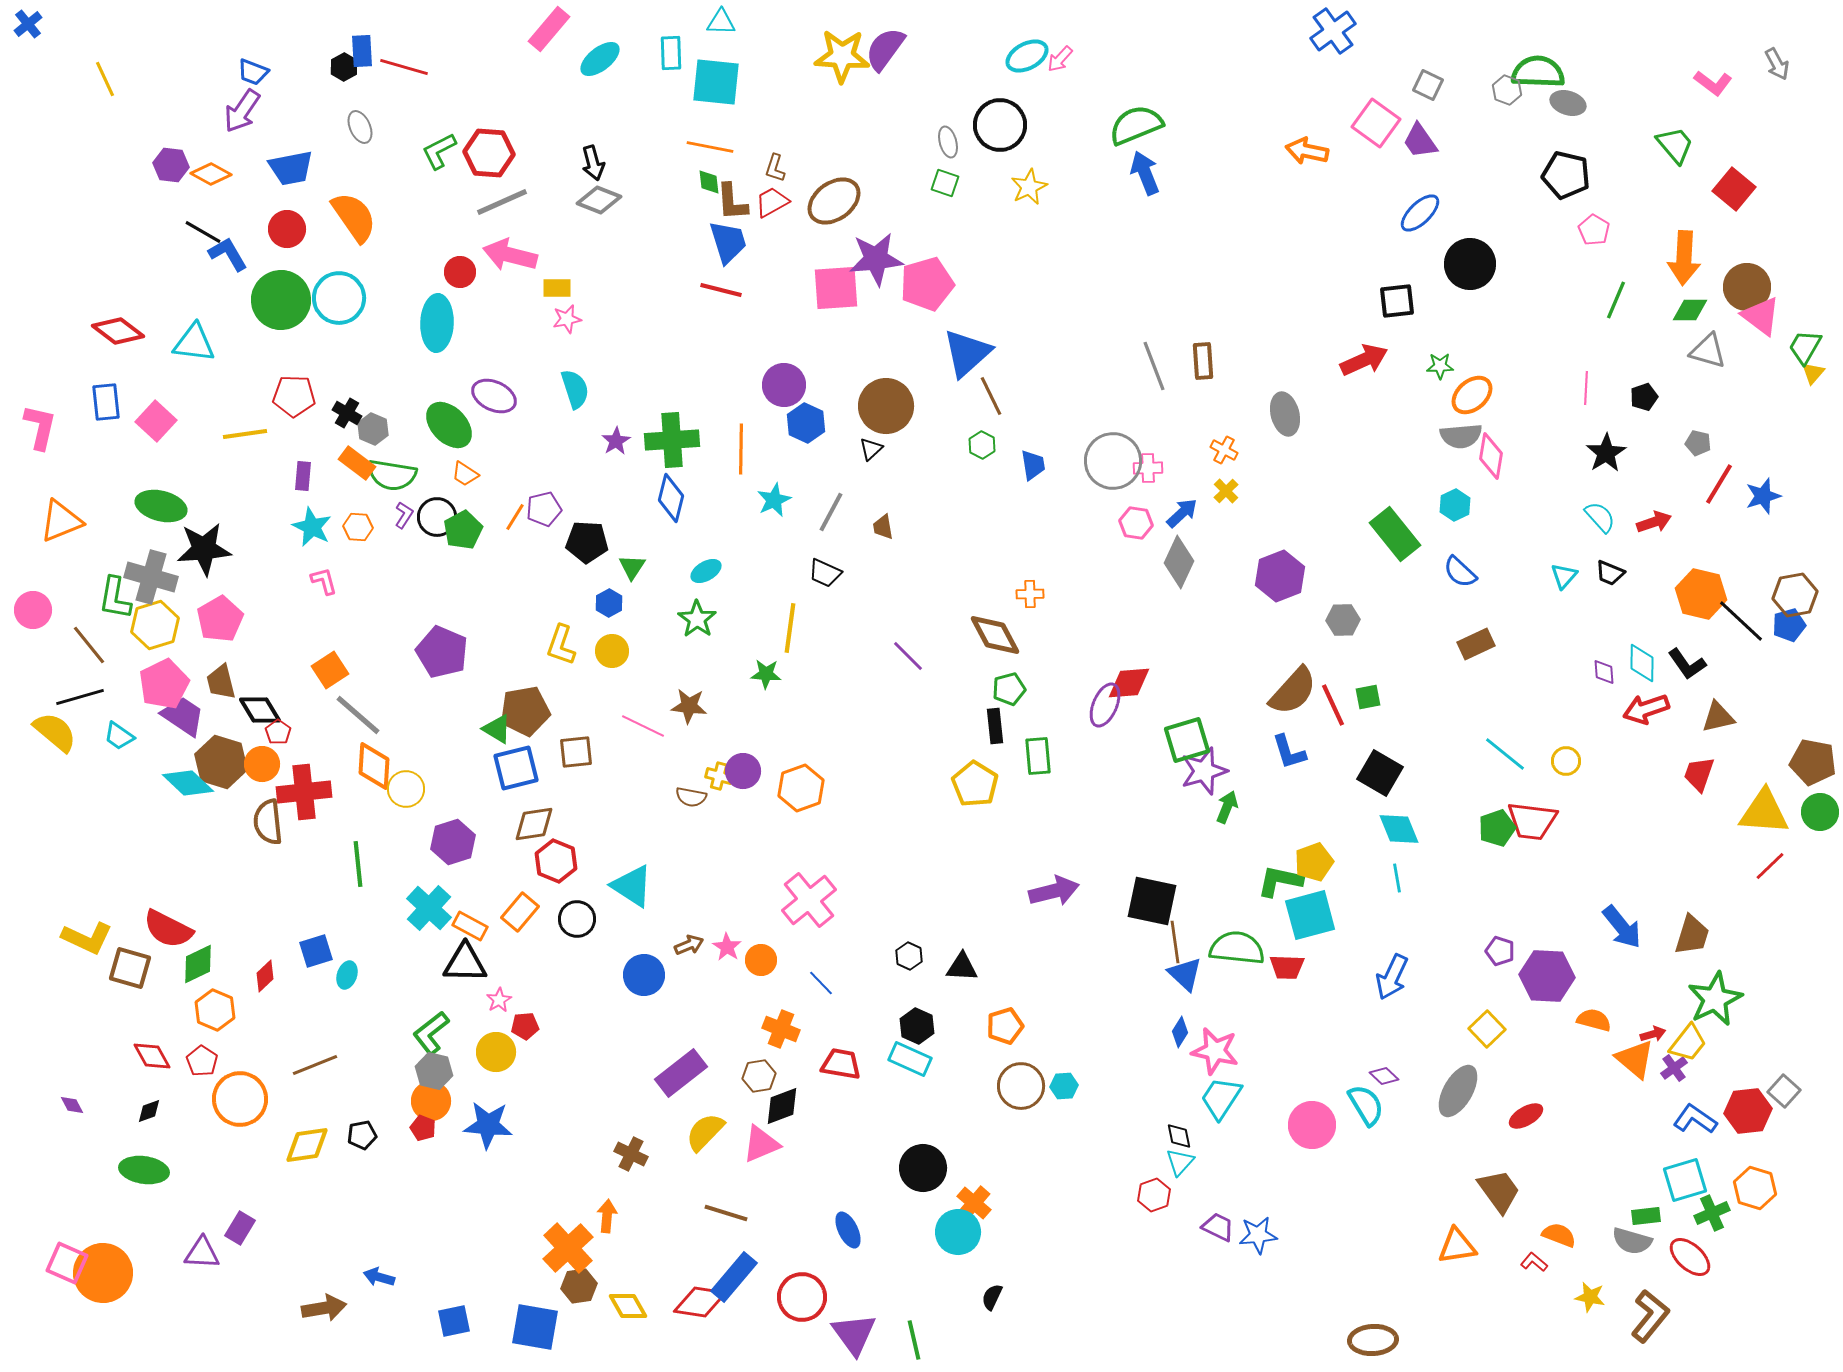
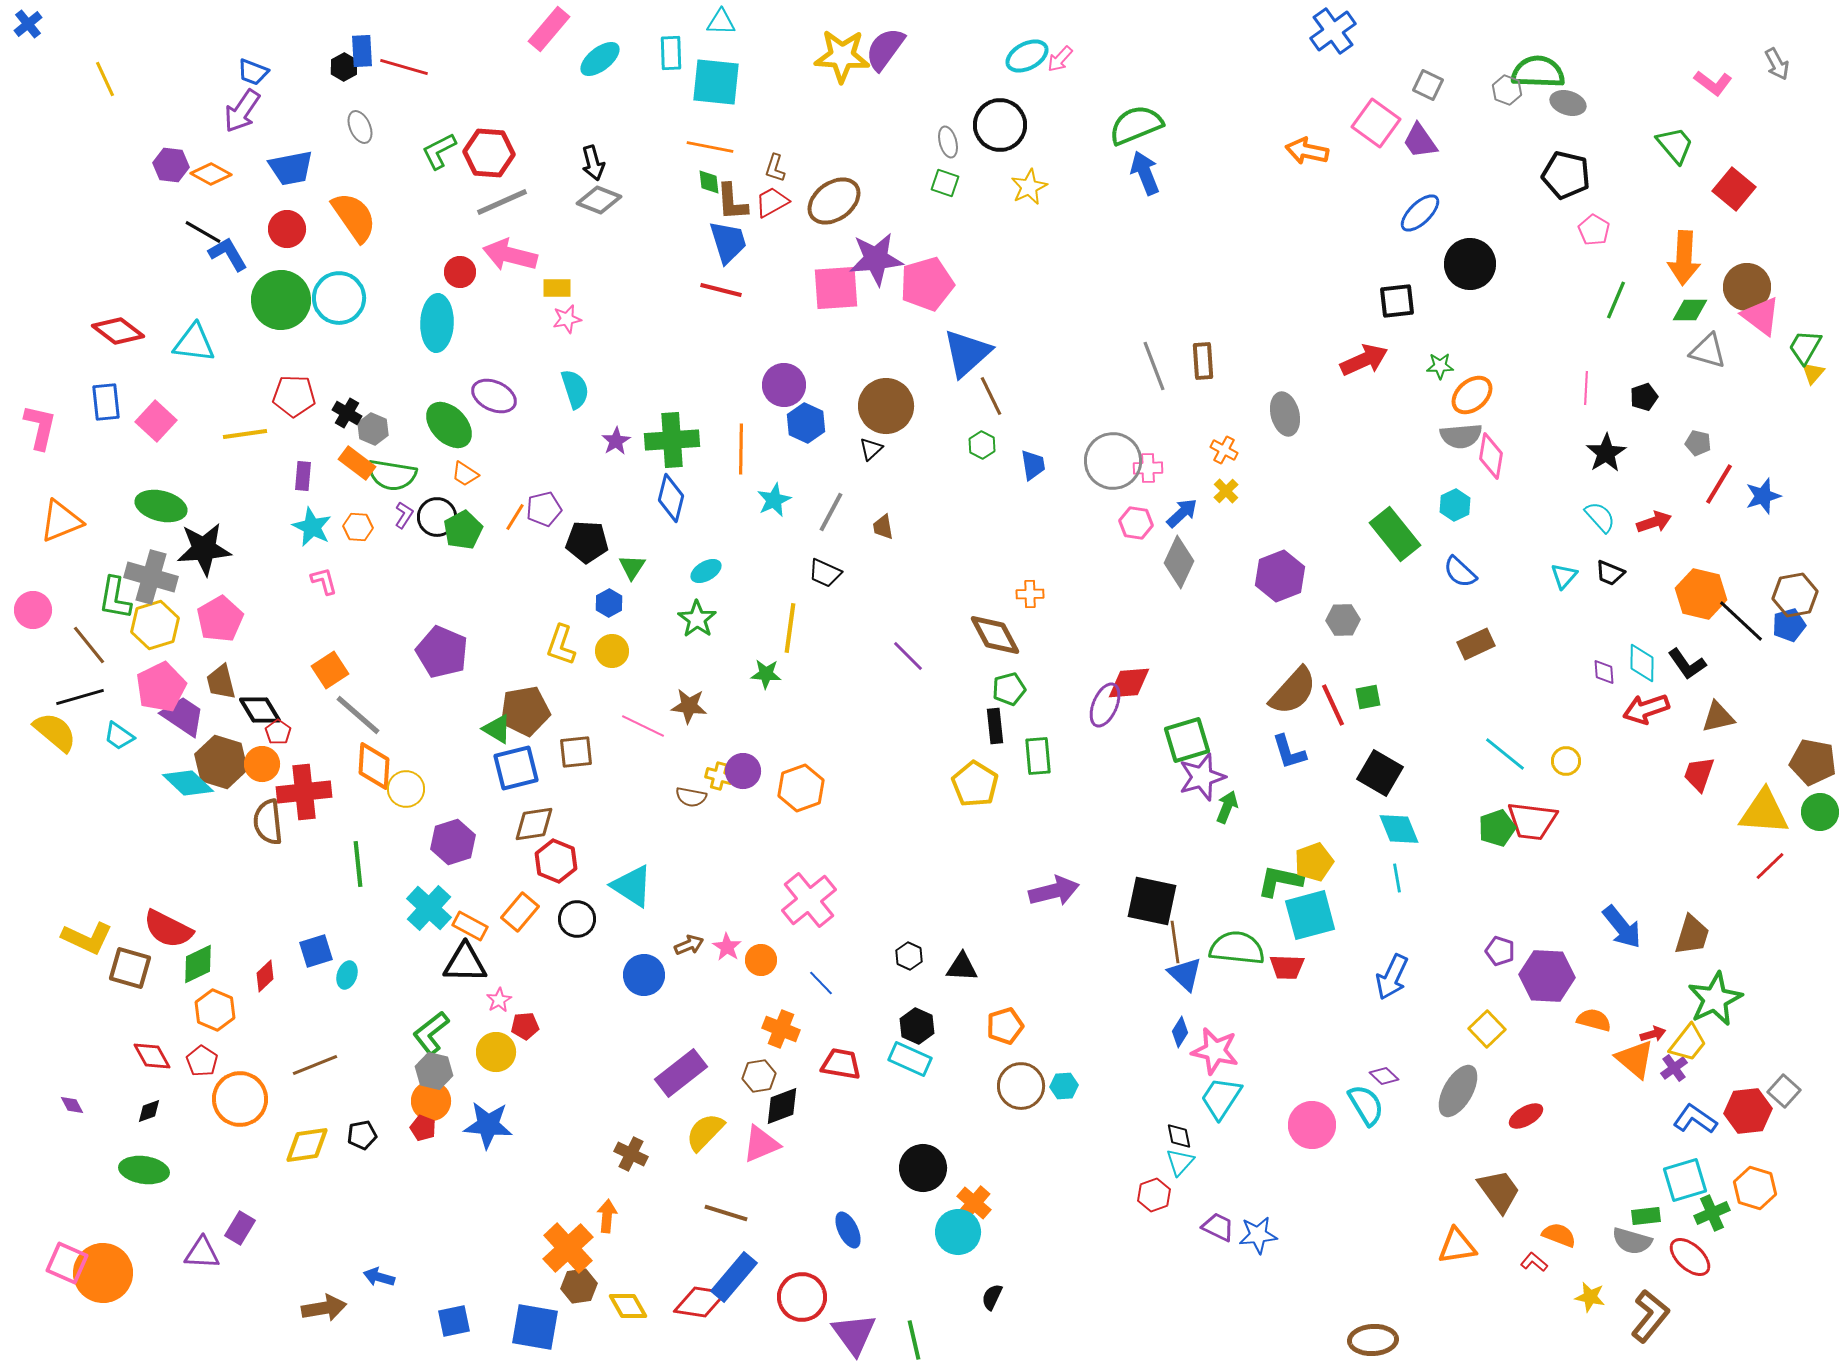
pink pentagon at (164, 684): moved 3 px left, 3 px down
purple star at (1204, 771): moved 2 px left, 6 px down
